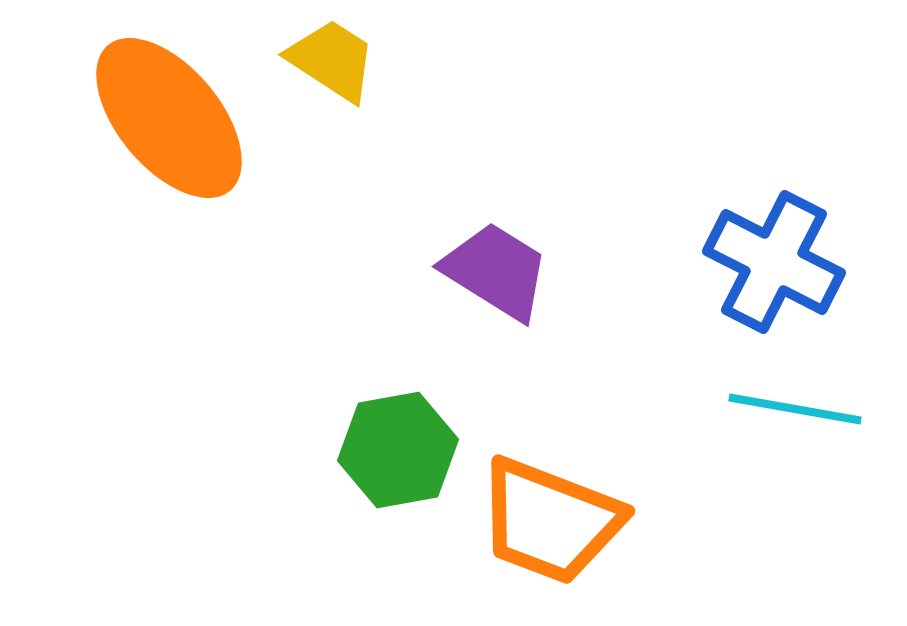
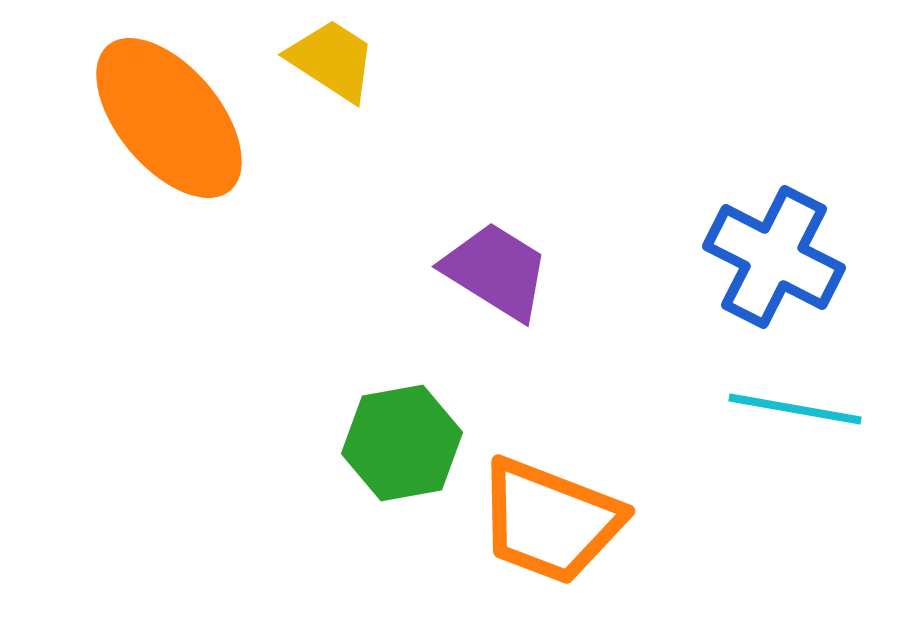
blue cross: moved 5 px up
green hexagon: moved 4 px right, 7 px up
